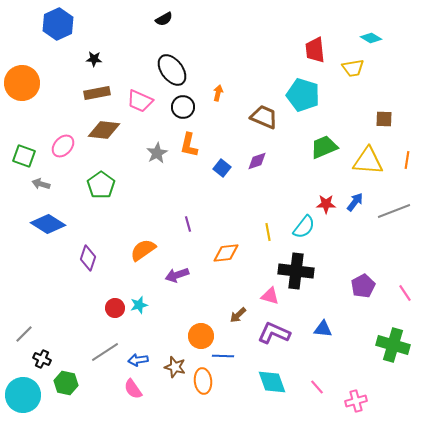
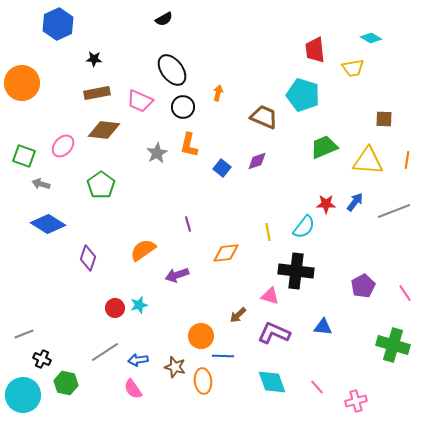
blue triangle at (323, 329): moved 2 px up
gray line at (24, 334): rotated 24 degrees clockwise
